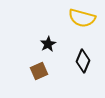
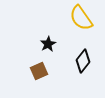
yellow semicircle: moved 1 px left; rotated 40 degrees clockwise
black diamond: rotated 15 degrees clockwise
